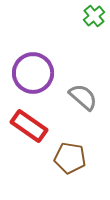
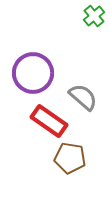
red rectangle: moved 20 px right, 5 px up
